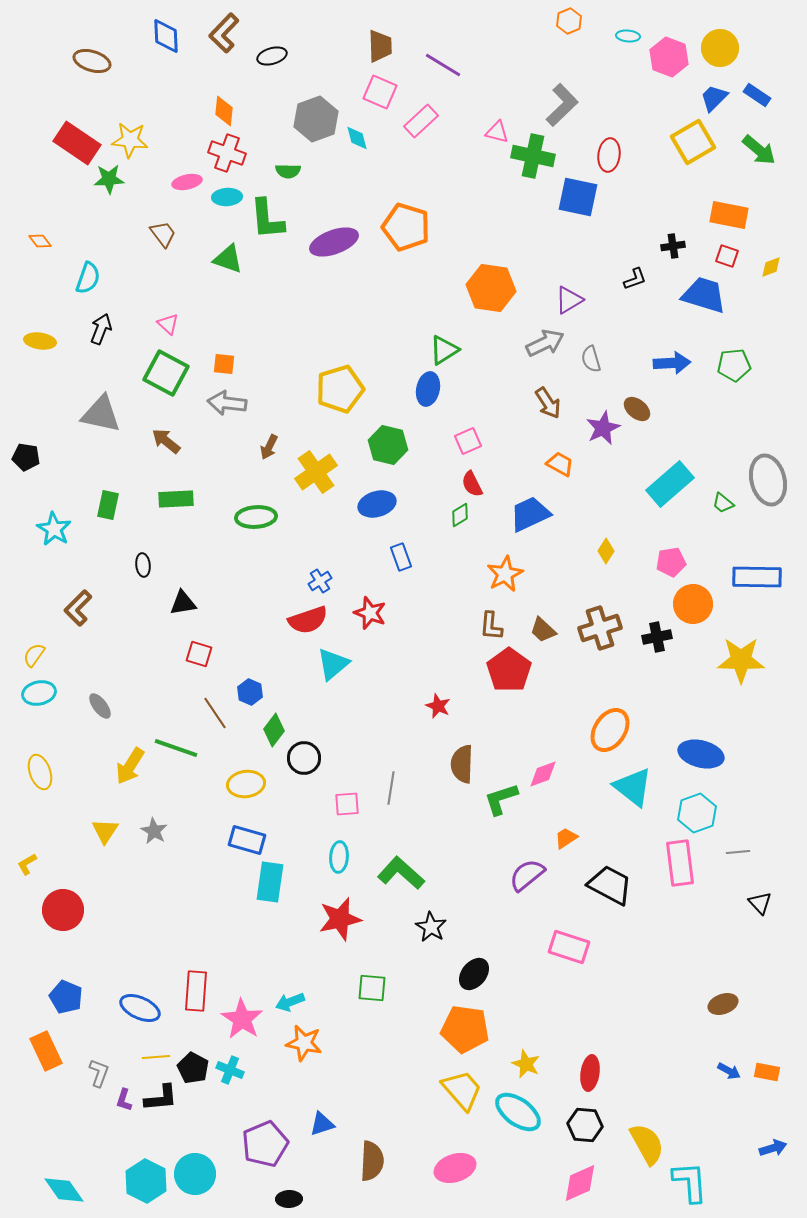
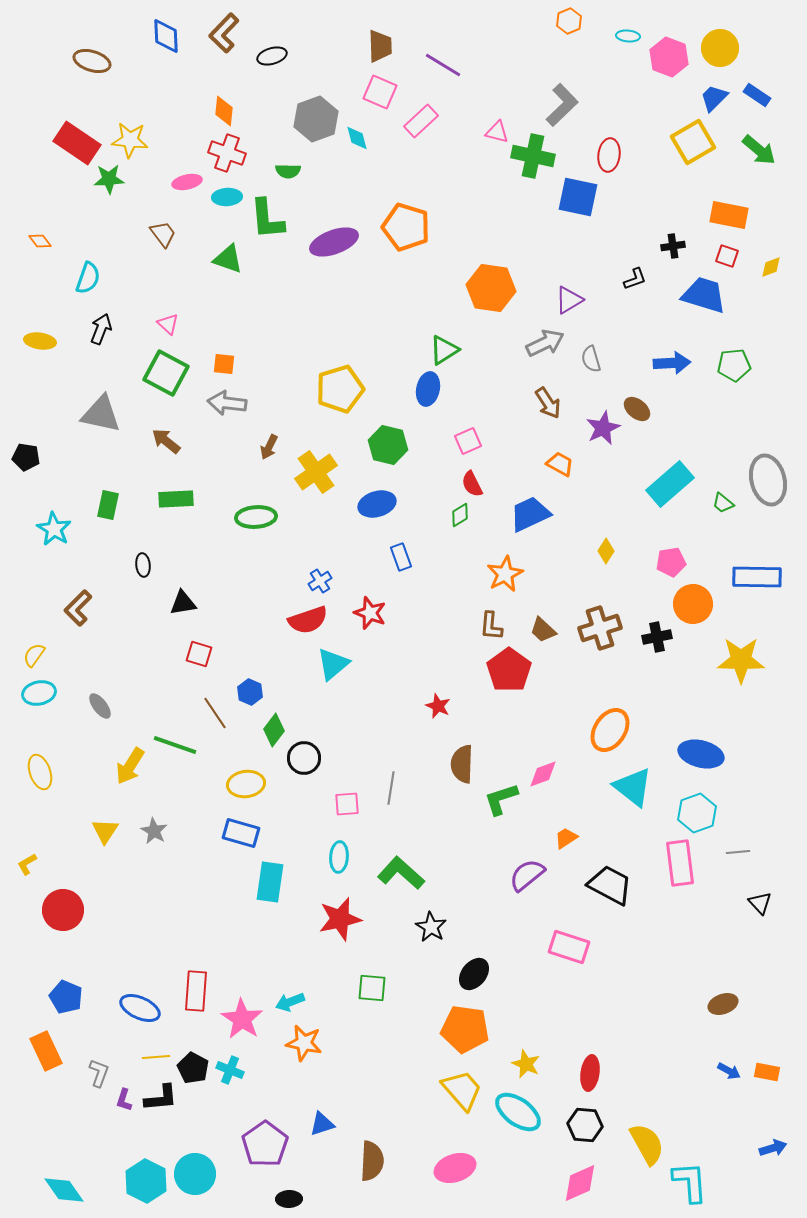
green line at (176, 748): moved 1 px left, 3 px up
blue rectangle at (247, 840): moved 6 px left, 7 px up
purple pentagon at (265, 1144): rotated 12 degrees counterclockwise
